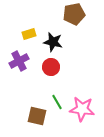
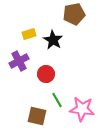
black star: moved 2 px up; rotated 18 degrees clockwise
red circle: moved 5 px left, 7 px down
green line: moved 2 px up
